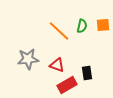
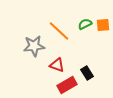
green semicircle: moved 3 px right, 2 px up; rotated 128 degrees counterclockwise
gray star: moved 6 px right, 13 px up
black rectangle: rotated 24 degrees counterclockwise
